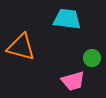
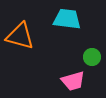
orange triangle: moved 1 px left, 11 px up
green circle: moved 1 px up
